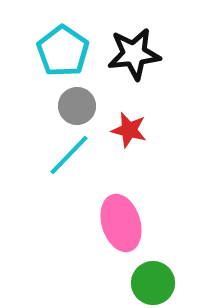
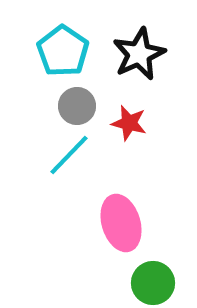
black star: moved 5 px right; rotated 18 degrees counterclockwise
red star: moved 7 px up
